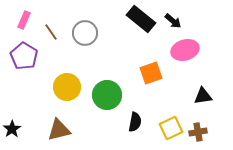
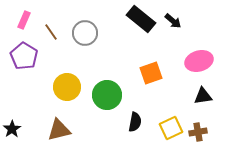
pink ellipse: moved 14 px right, 11 px down
